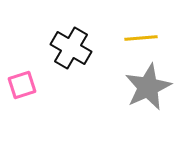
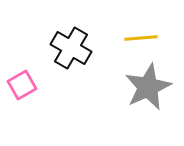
pink square: rotated 12 degrees counterclockwise
